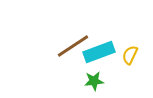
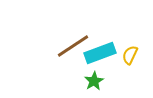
cyan rectangle: moved 1 px right, 1 px down
green star: rotated 24 degrees counterclockwise
